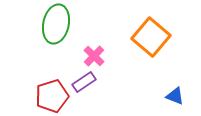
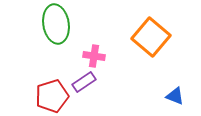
green ellipse: rotated 21 degrees counterclockwise
pink cross: rotated 35 degrees counterclockwise
